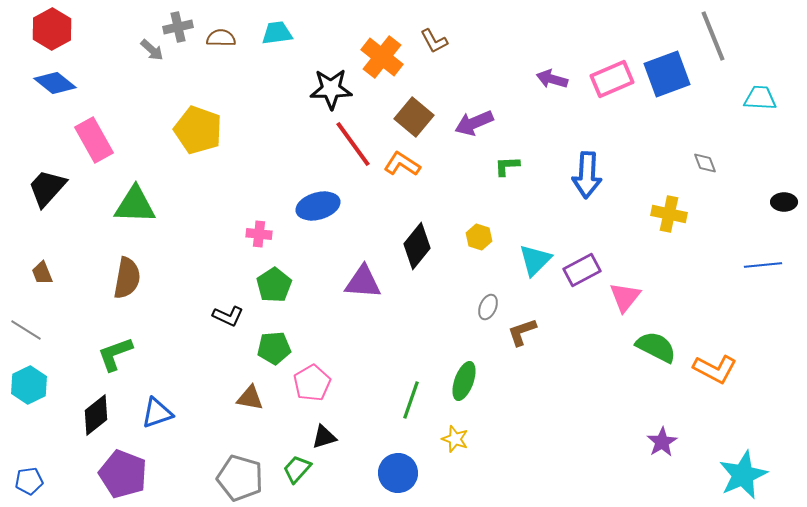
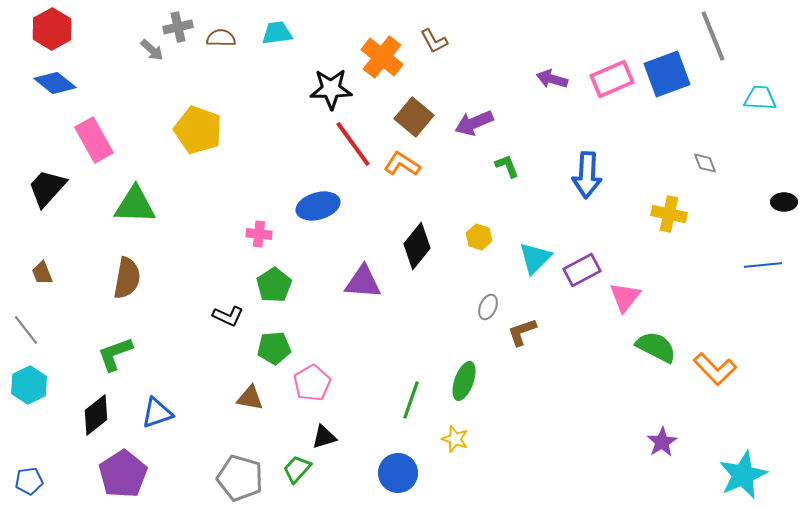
green L-shape at (507, 166): rotated 72 degrees clockwise
cyan triangle at (535, 260): moved 2 px up
gray line at (26, 330): rotated 20 degrees clockwise
orange L-shape at (715, 369): rotated 18 degrees clockwise
purple pentagon at (123, 474): rotated 18 degrees clockwise
